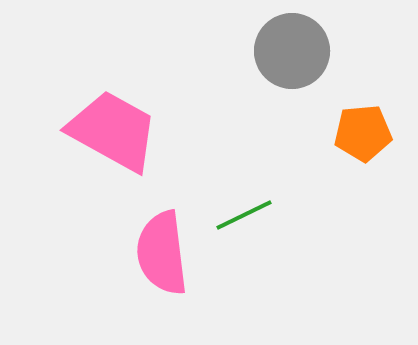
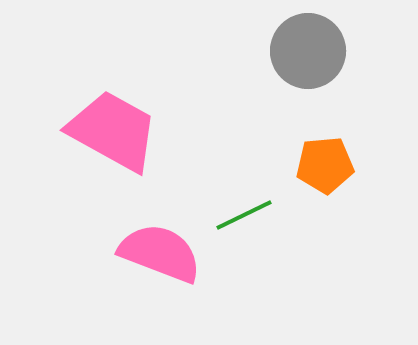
gray circle: moved 16 px right
orange pentagon: moved 38 px left, 32 px down
pink semicircle: moved 2 px left; rotated 118 degrees clockwise
